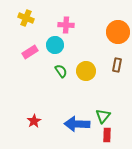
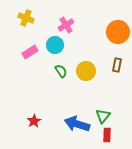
pink cross: rotated 35 degrees counterclockwise
blue arrow: rotated 15 degrees clockwise
